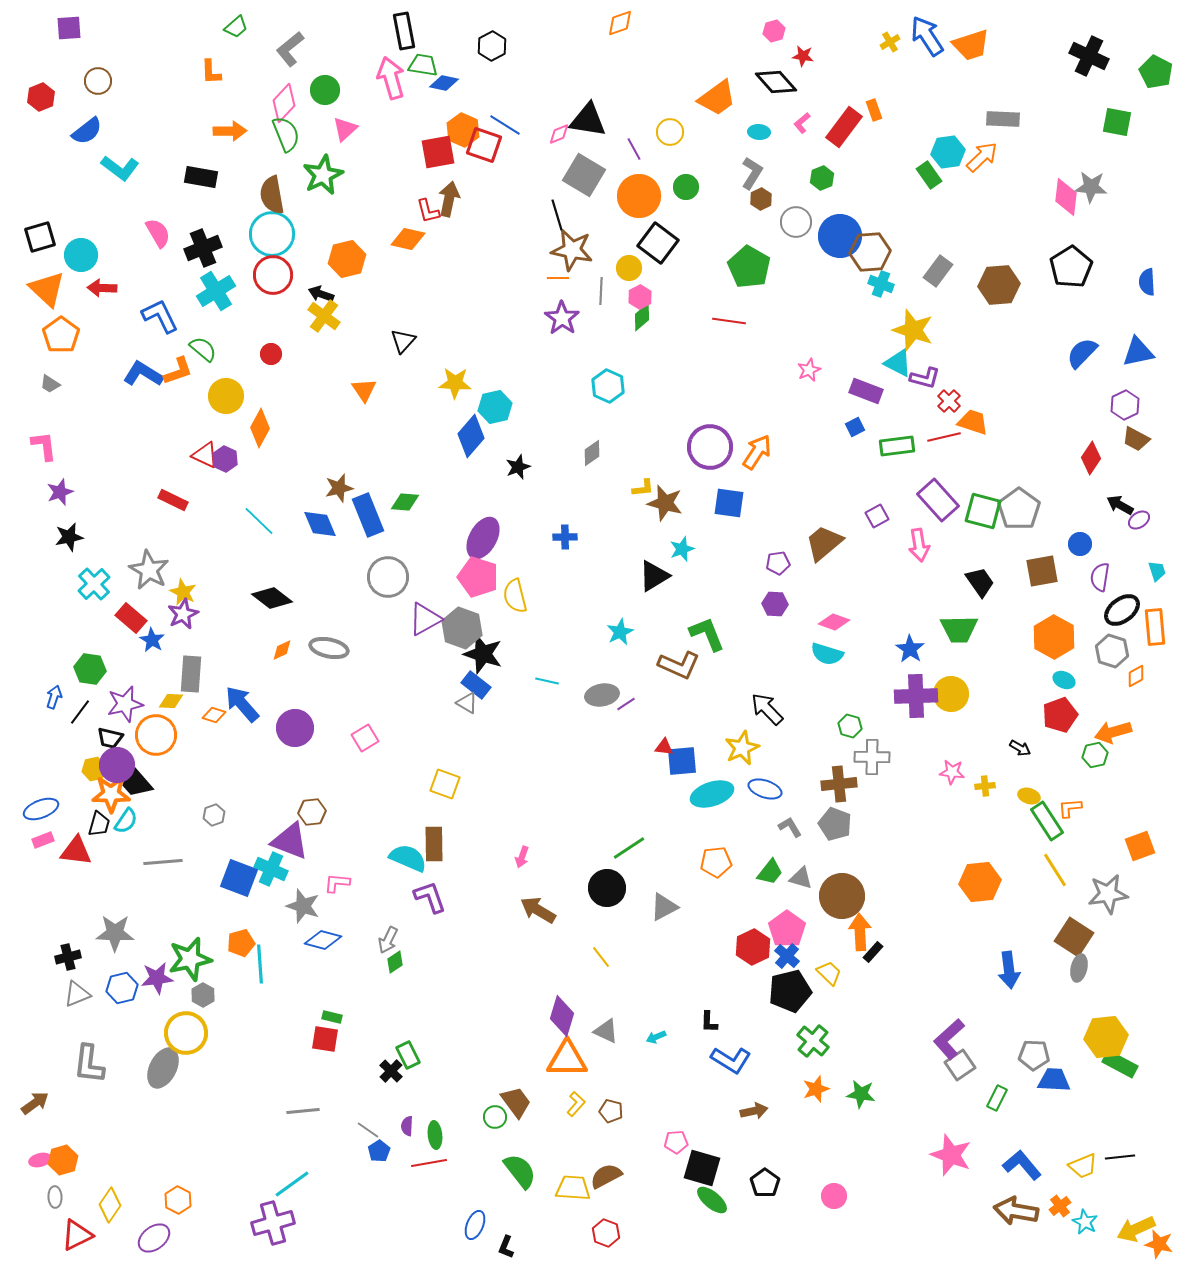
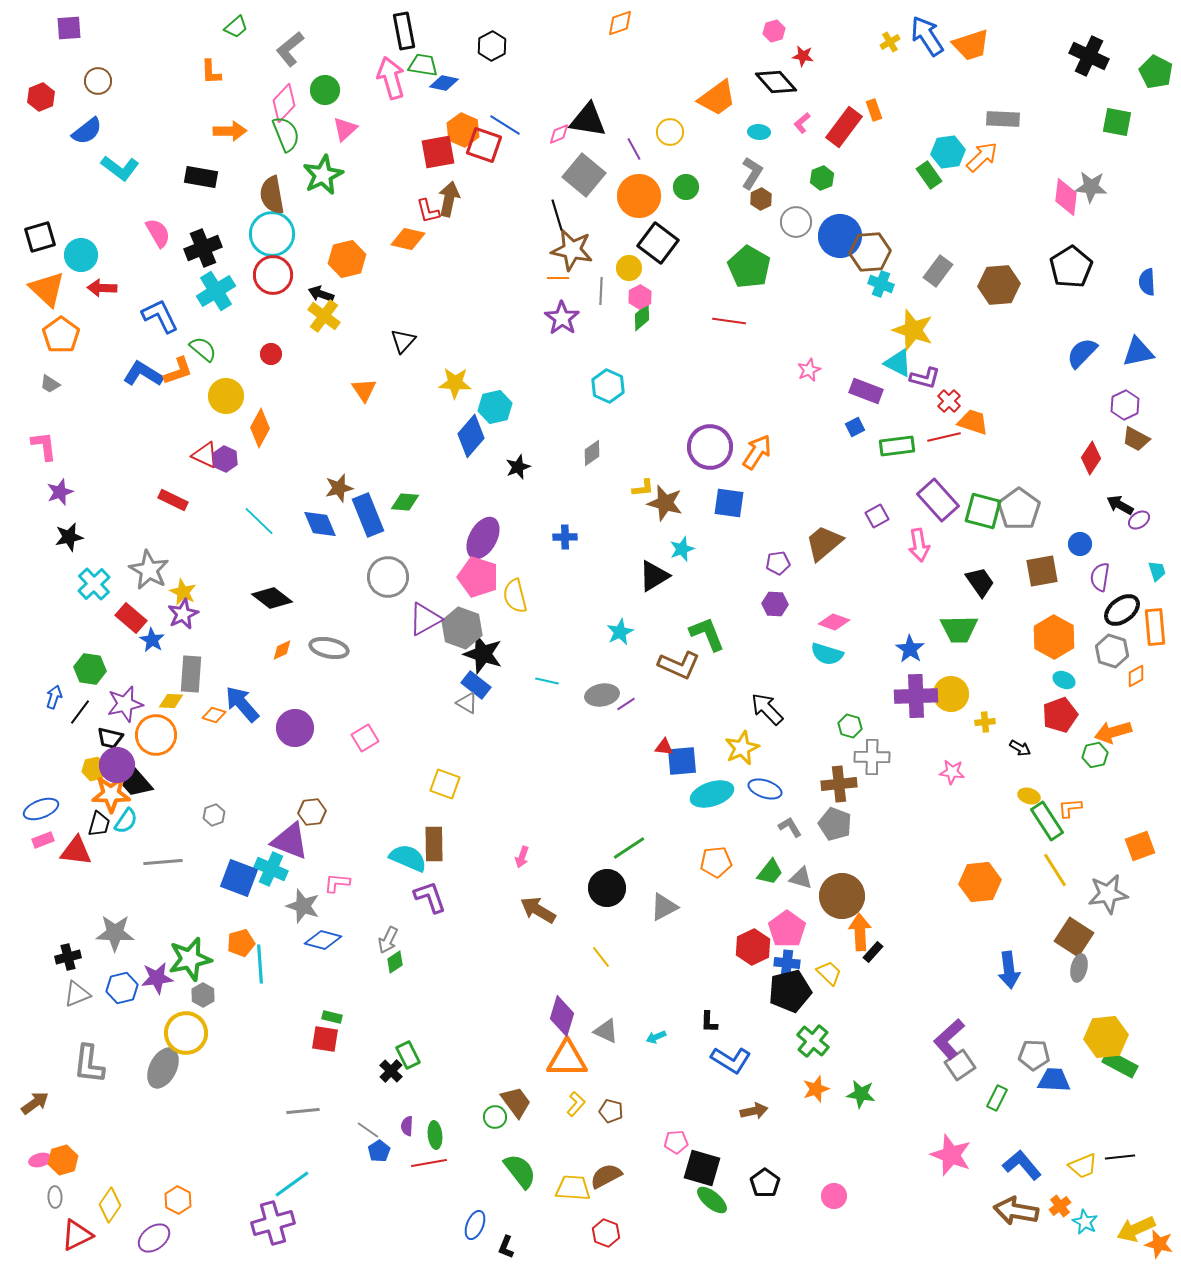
gray square at (584, 175): rotated 9 degrees clockwise
yellow cross at (985, 786): moved 64 px up
blue cross at (787, 956): moved 7 px down; rotated 35 degrees counterclockwise
